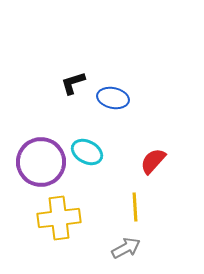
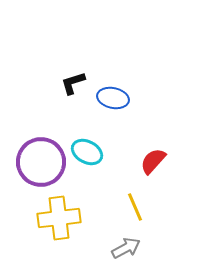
yellow line: rotated 20 degrees counterclockwise
